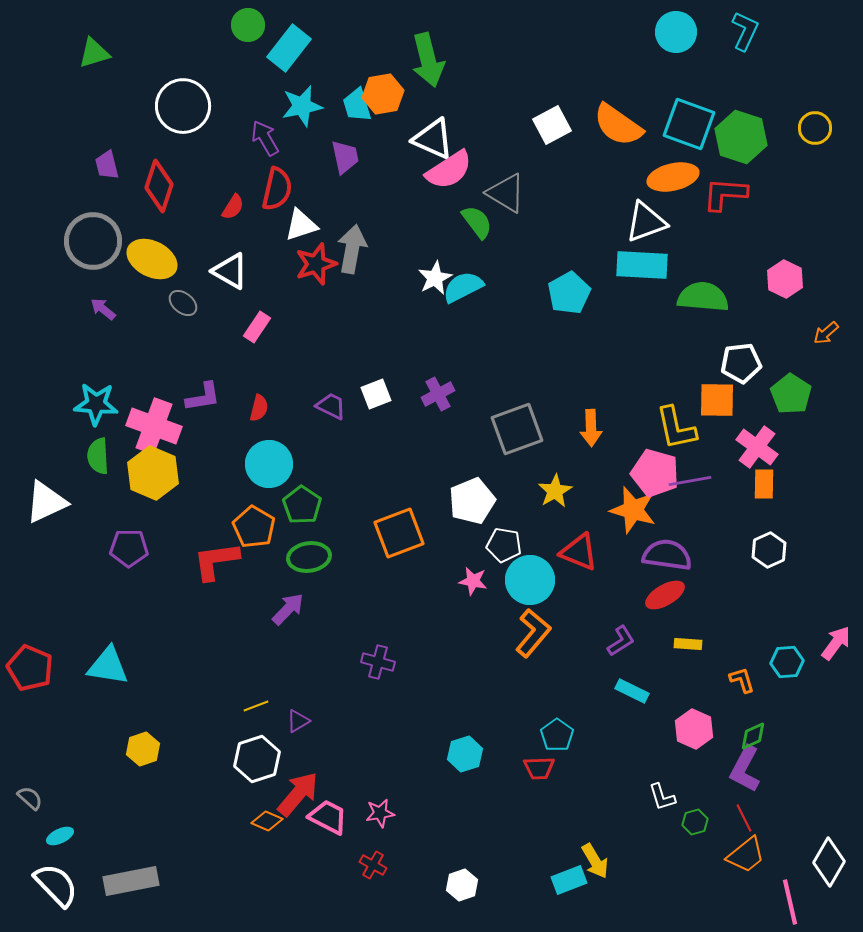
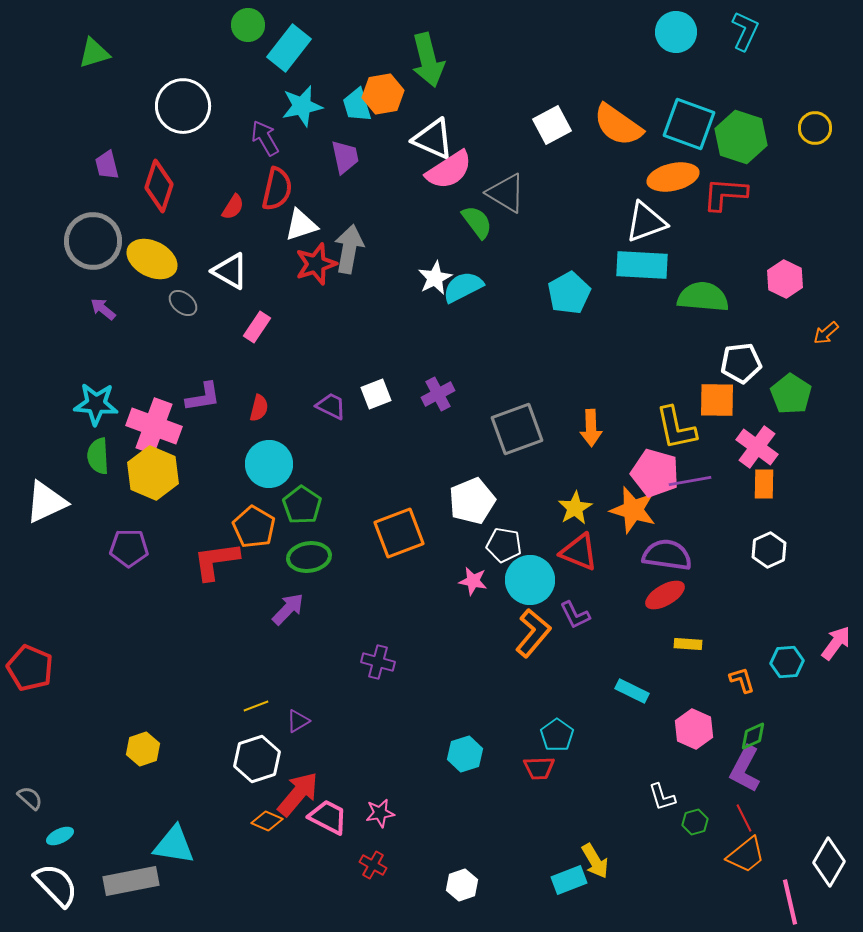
gray arrow at (352, 249): moved 3 px left
yellow star at (555, 491): moved 20 px right, 17 px down
purple L-shape at (621, 641): moved 46 px left, 26 px up; rotated 96 degrees clockwise
cyan triangle at (108, 666): moved 66 px right, 179 px down
